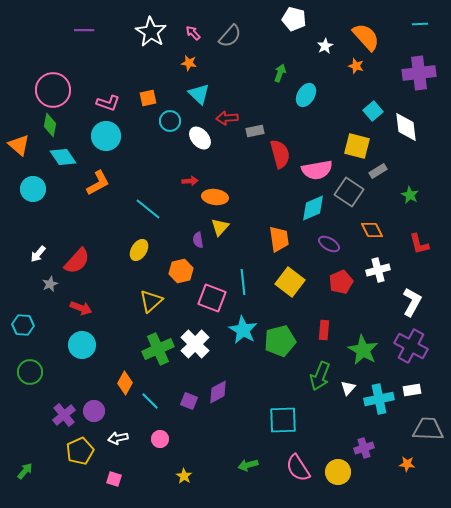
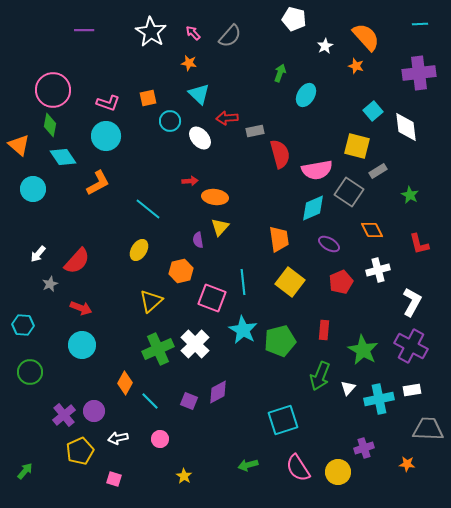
cyan square at (283, 420): rotated 16 degrees counterclockwise
